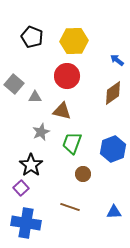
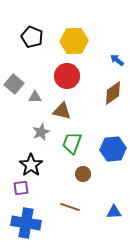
blue hexagon: rotated 15 degrees clockwise
purple square: rotated 35 degrees clockwise
